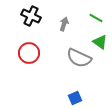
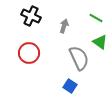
gray arrow: moved 2 px down
gray semicircle: rotated 140 degrees counterclockwise
blue square: moved 5 px left, 12 px up; rotated 32 degrees counterclockwise
